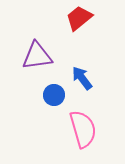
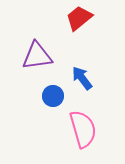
blue circle: moved 1 px left, 1 px down
